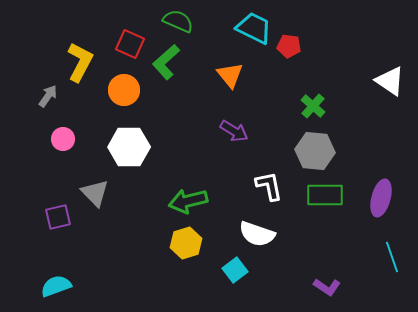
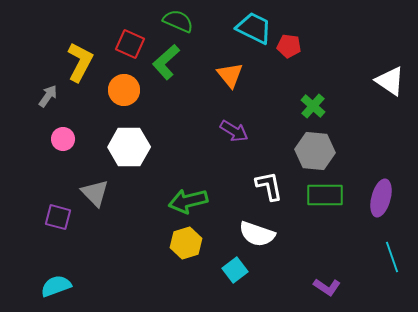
purple square: rotated 28 degrees clockwise
